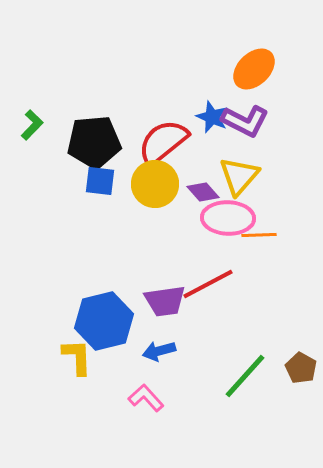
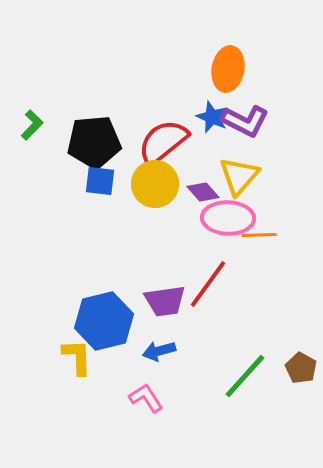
orange ellipse: moved 26 px left; rotated 36 degrees counterclockwise
red line: rotated 26 degrees counterclockwise
pink L-shape: rotated 9 degrees clockwise
